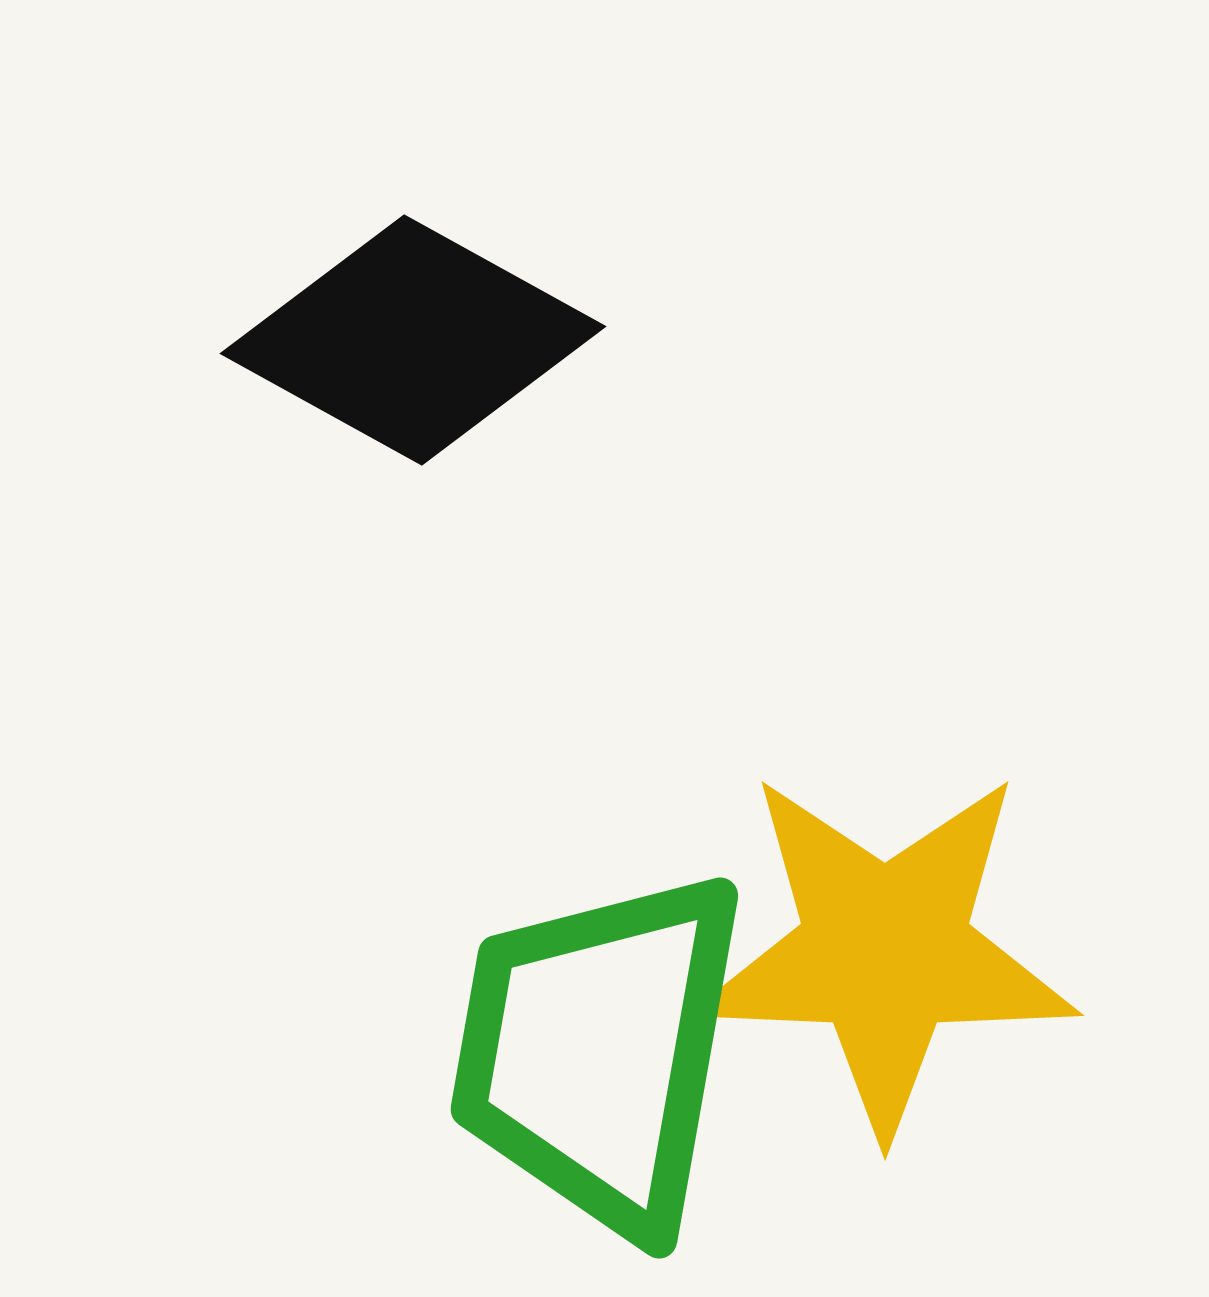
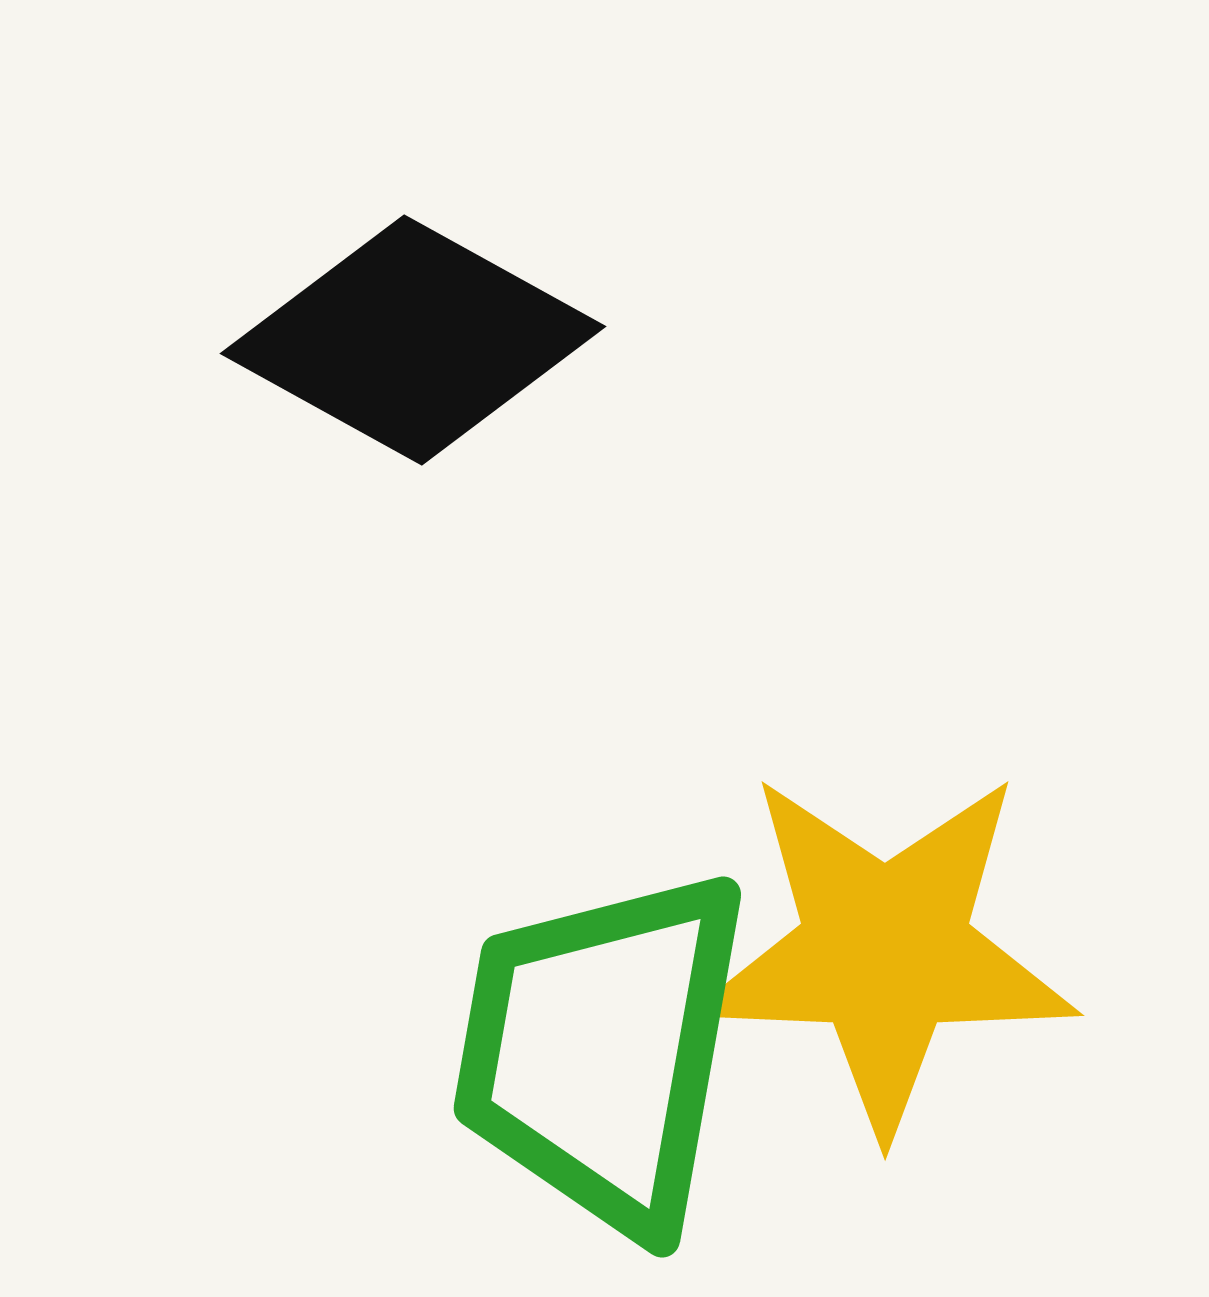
green trapezoid: moved 3 px right, 1 px up
